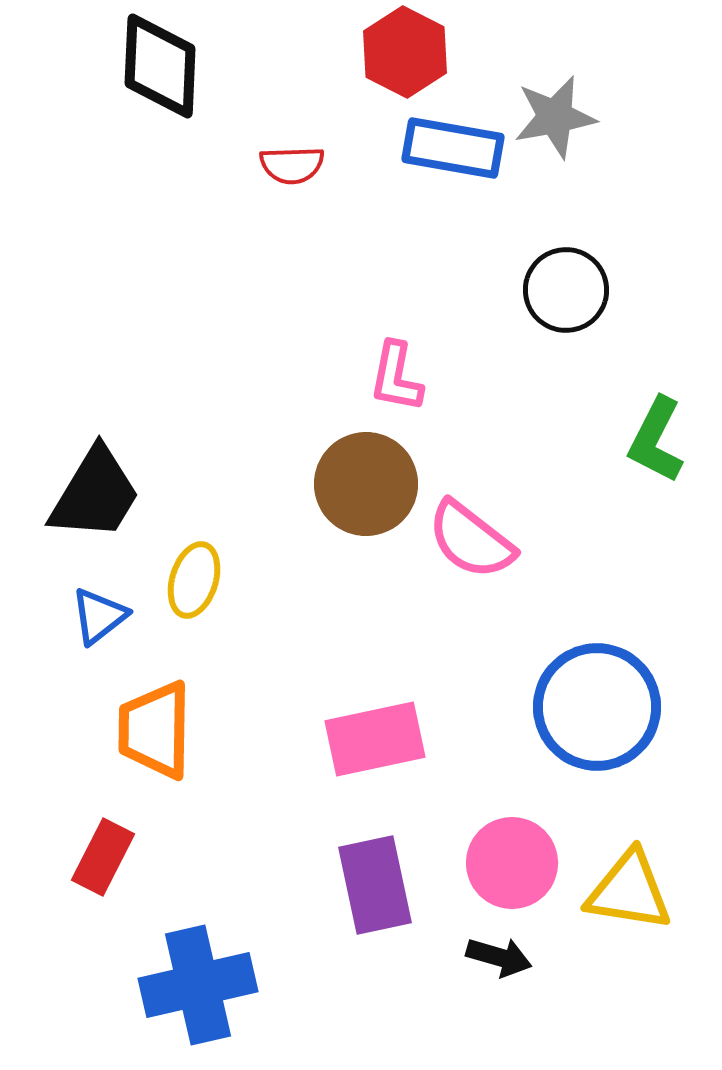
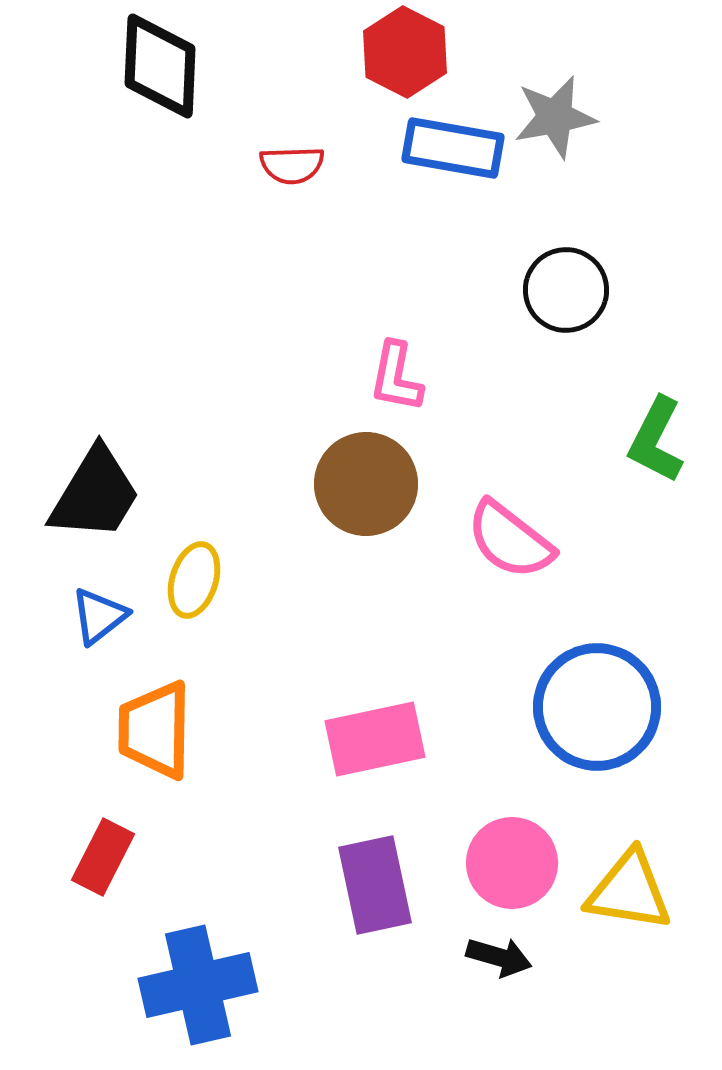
pink semicircle: moved 39 px right
